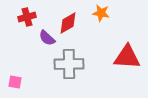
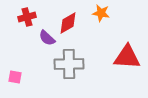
pink square: moved 5 px up
